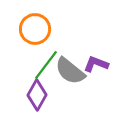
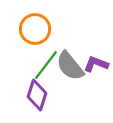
gray semicircle: moved 5 px up; rotated 12 degrees clockwise
purple diamond: rotated 12 degrees counterclockwise
